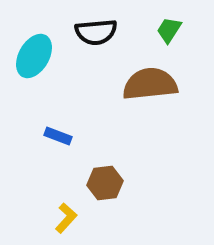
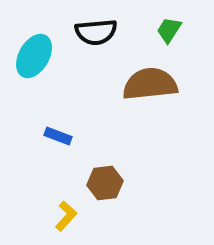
yellow L-shape: moved 2 px up
